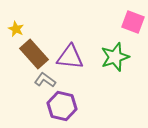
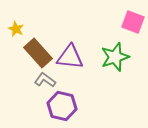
brown rectangle: moved 4 px right, 1 px up
